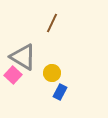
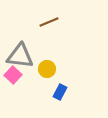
brown line: moved 3 px left, 1 px up; rotated 42 degrees clockwise
gray triangle: moved 3 px left, 1 px up; rotated 24 degrees counterclockwise
yellow circle: moved 5 px left, 4 px up
